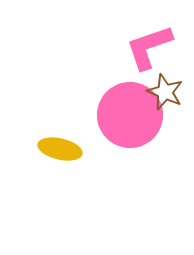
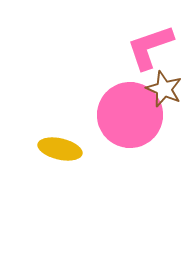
pink L-shape: moved 1 px right
brown star: moved 1 px left, 3 px up
